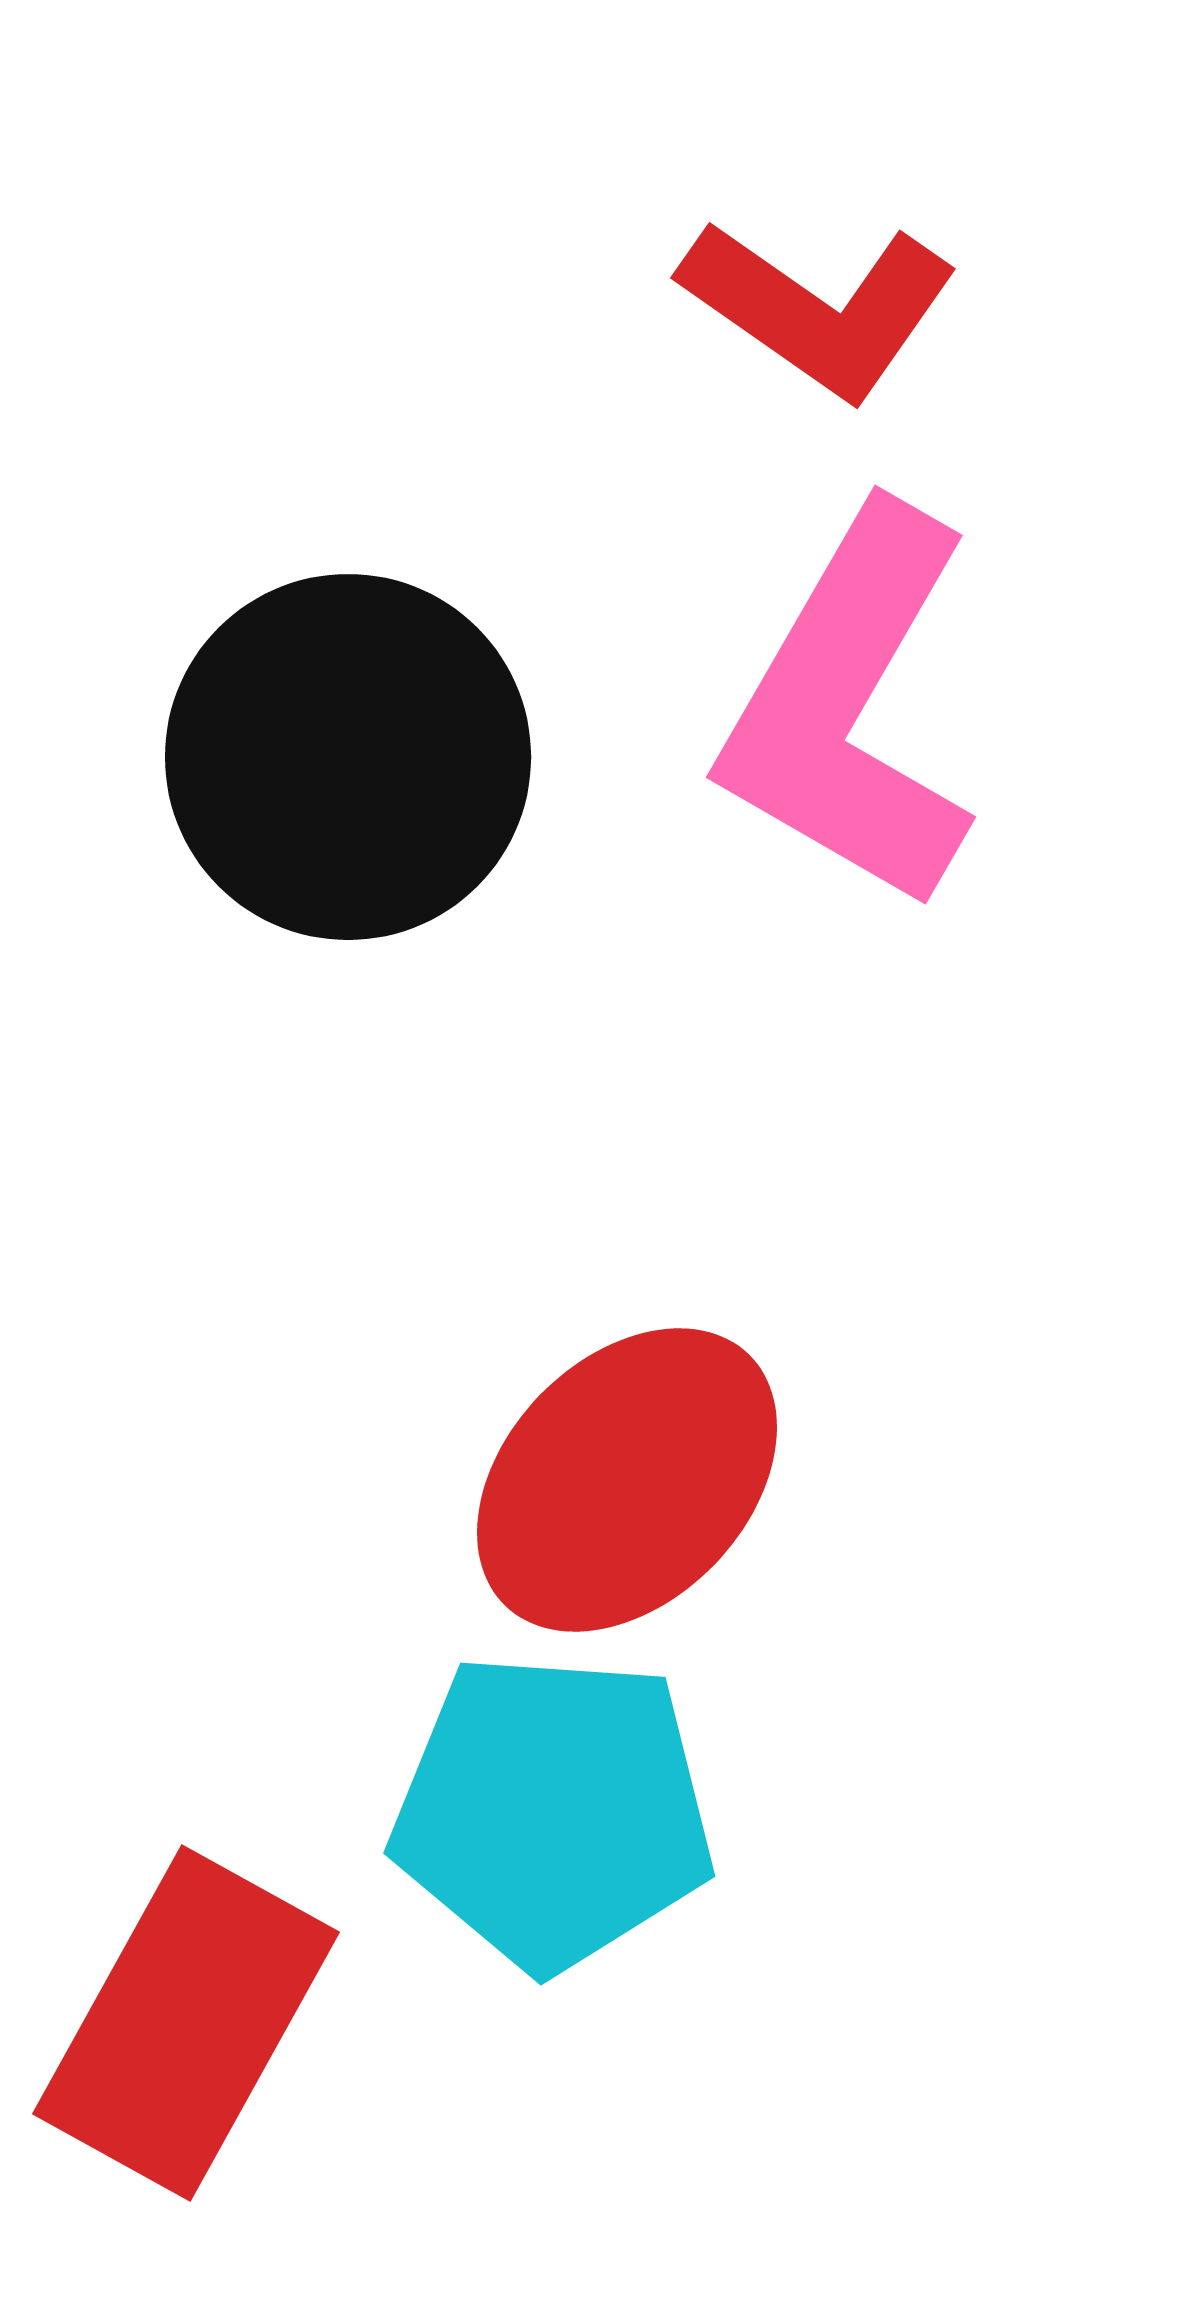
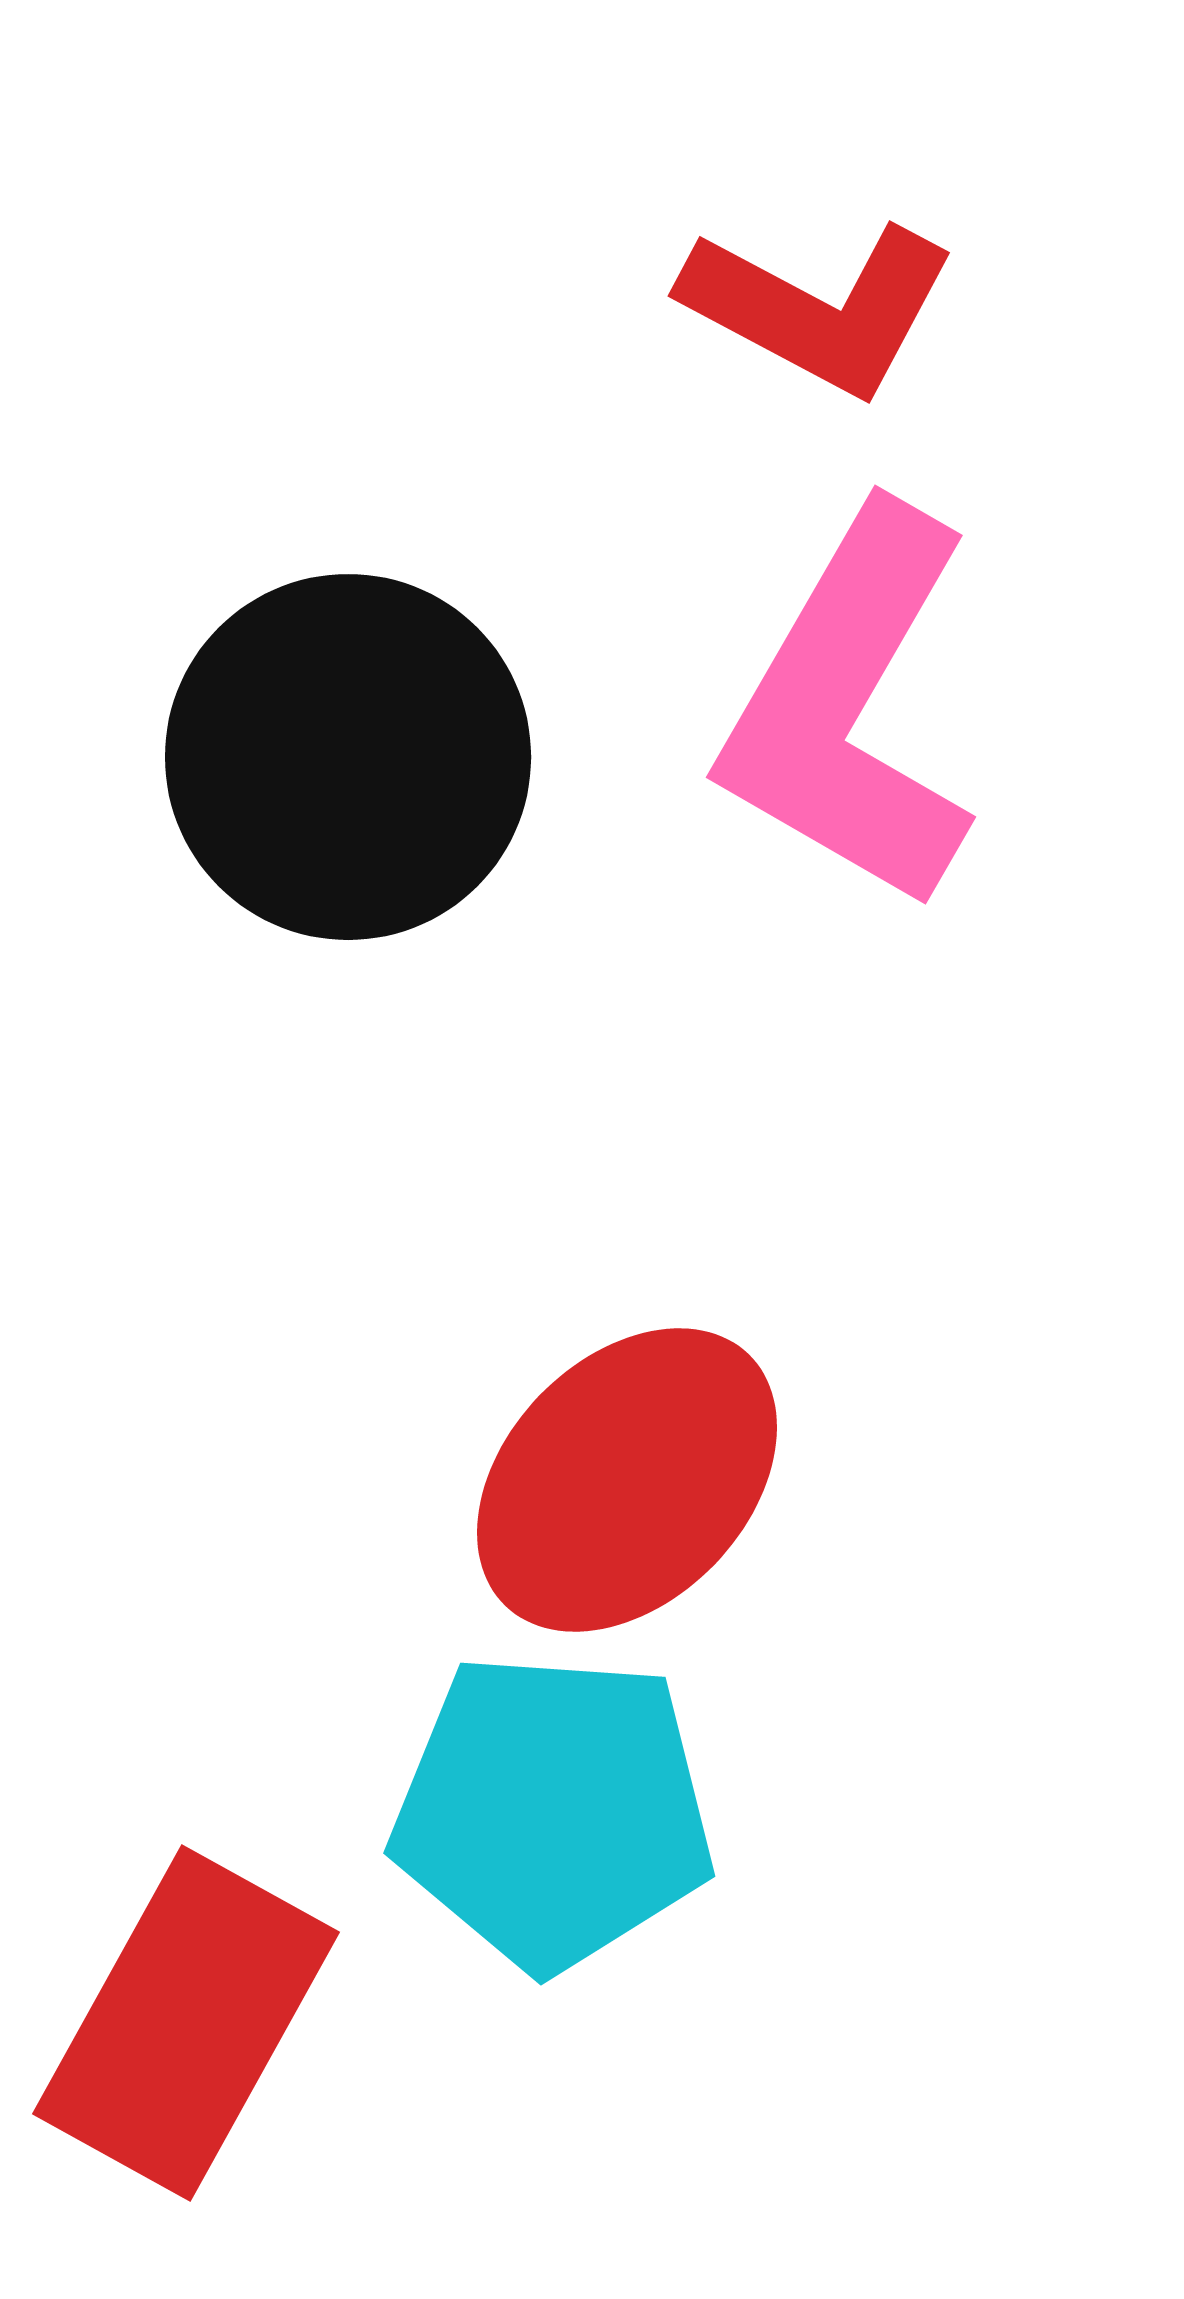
red L-shape: rotated 7 degrees counterclockwise
